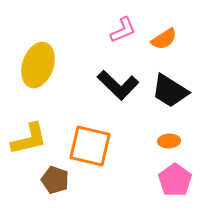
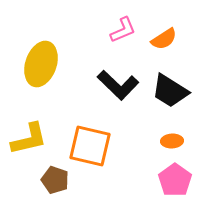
yellow ellipse: moved 3 px right, 1 px up
orange ellipse: moved 3 px right
